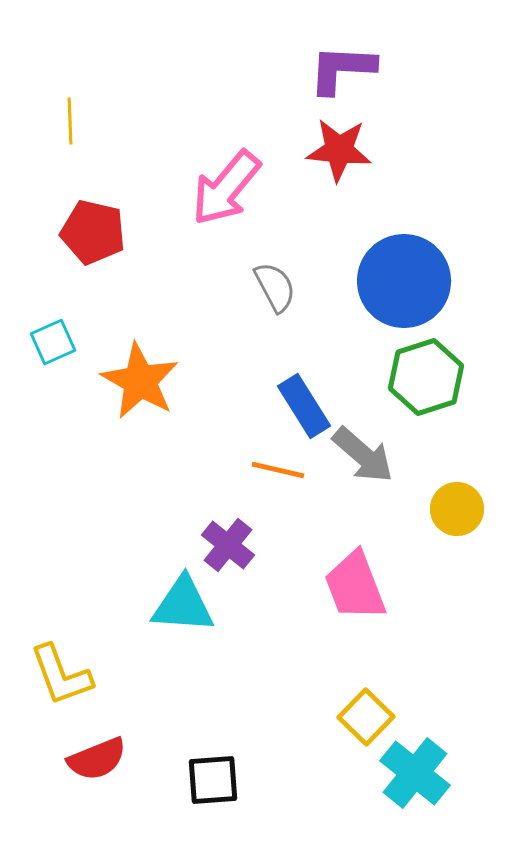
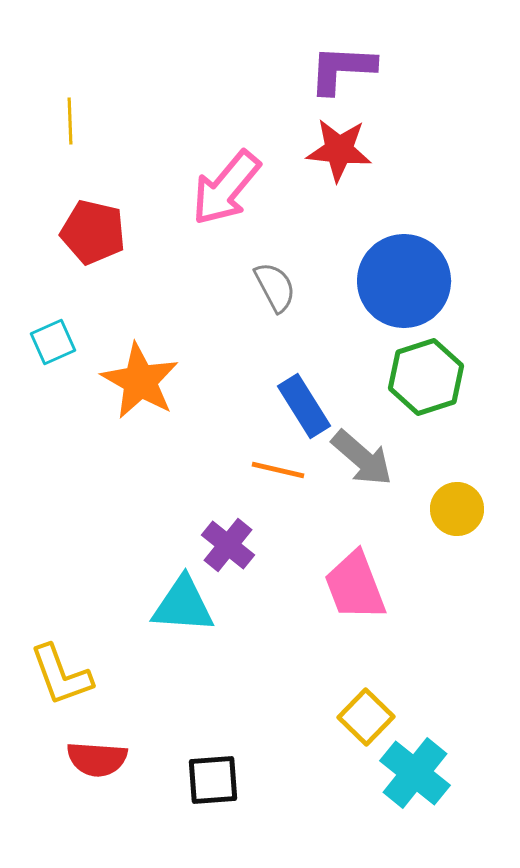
gray arrow: moved 1 px left, 3 px down
red semicircle: rotated 26 degrees clockwise
